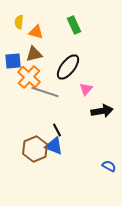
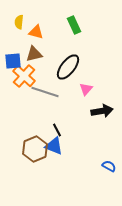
orange cross: moved 5 px left, 1 px up
